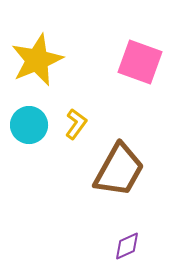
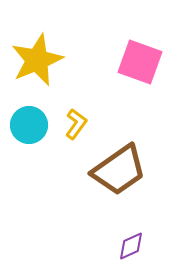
brown trapezoid: rotated 26 degrees clockwise
purple diamond: moved 4 px right
